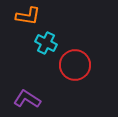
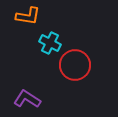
cyan cross: moved 4 px right
